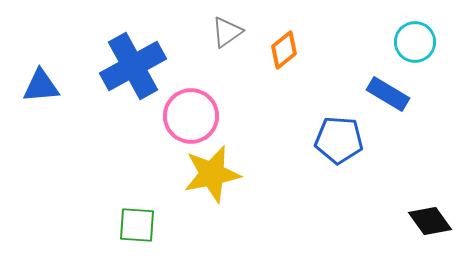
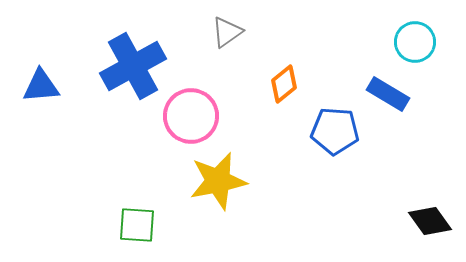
orange diamond: moved 34 px down
blue pentagon: moved 4 px left, 9 px up
yellow star: moved 6 px right, 7 px down
